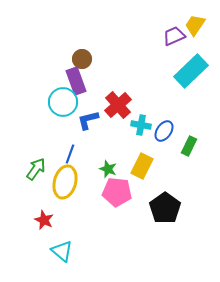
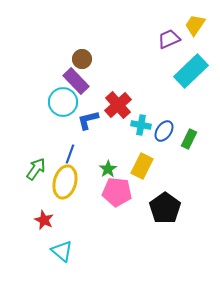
purple trapezoid: moved 5 px left, 3 px down
purple rectangle: rotated 24 degrees counterclockwise
green rectangle: moved 7 px up
green star: rotated 18 degrees clockwise
